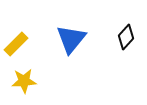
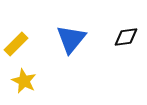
black diamond: rotated 40 degrees clockwise
yellow star: rotated 30 degrees clockwise
